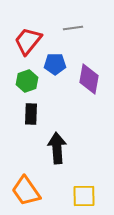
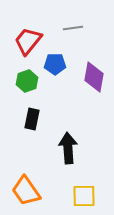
purple diamond: moved 5 px right, 2 px up
black rectangle: moved 1 px right, 5 px down; rotated 10 degrees clockwise
black arrow: moved 11 px right
